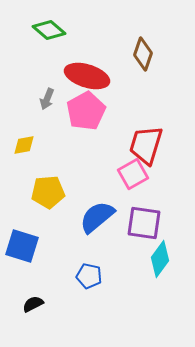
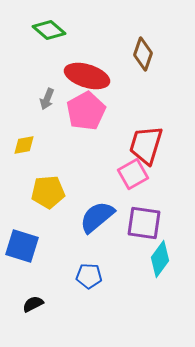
blue pentagon: rotated 10 degrees counterclockwise
